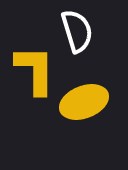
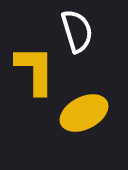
yellow ellipse: moved 11 px down; rotated 6 degrees counterclockwise
